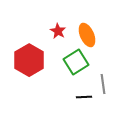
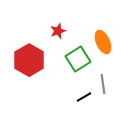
red star: rotated 21 degrees clockwise
orange ellipse: moved 16 px right, 7 px down
green square: moved 2 px right, 3 px up
black line: rotated 28 degrees counterclockwise
